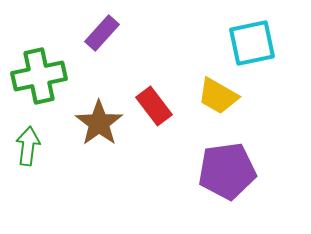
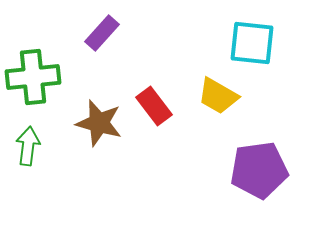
cyan square: rotated 18 degrees clockwise
green cross: moved 6 px left, 1 px down; rotated 6 degrees clockwise
brown star: rotated 21 degrees counterclockwise
purple pentagon: moved 32 px right, 1 px up
